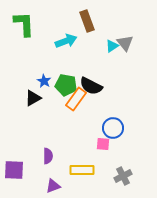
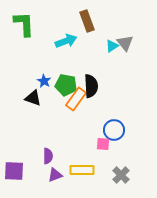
black semicircle: rotated 120 degrees counterclockwise
black triangle: rotated 48 degrees clockwise
blue circle: moved 1 px right, 2 px down
purple square: moved 1 px down
gray cross: moved 2 px left, 1 px up; rotated 18 degrees counterclockwise
purple triangle: moved 2 px right, 11 px up
